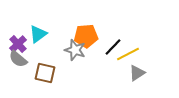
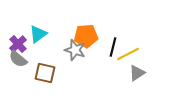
black line: rotated 30 degrees counterclockwise
